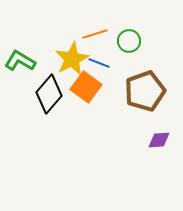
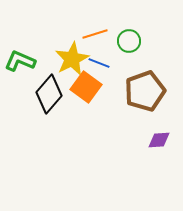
green L-shape: rotated 8 degrees counterclockwise
